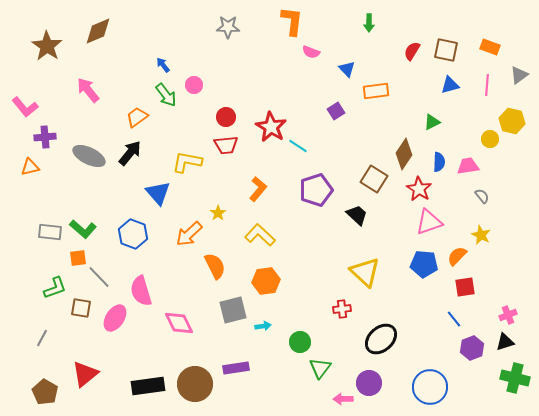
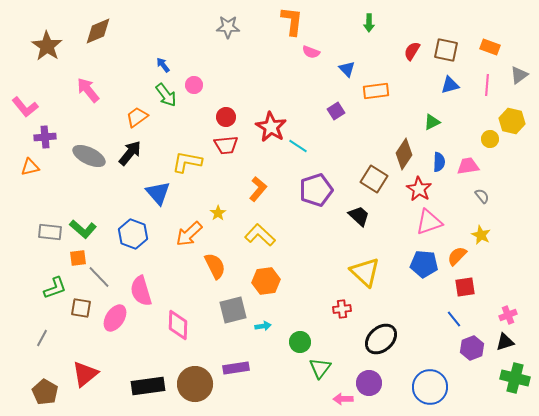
black trapezoid at (357, 215): moved 2 px right, 1 px down
pink diamond at (179, 323): moved 1 px left, 2 px down; rotated 28 degrees clockwise
